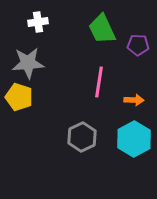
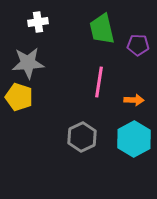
green trapezoid: rotated 12 degrees clockwise
